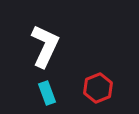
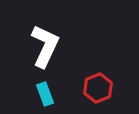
cyan rectangle: moved 2 px left, 1 px down
